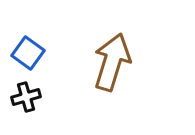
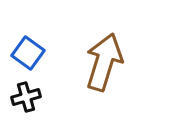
brown arrow: moved 8 px left
